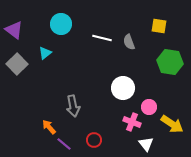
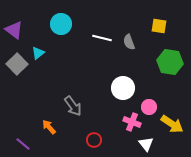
cyan triangle: moved 7 px left
gray arrow: rotated 25 degrees counterclockwise
purple line: moved 41 px left
